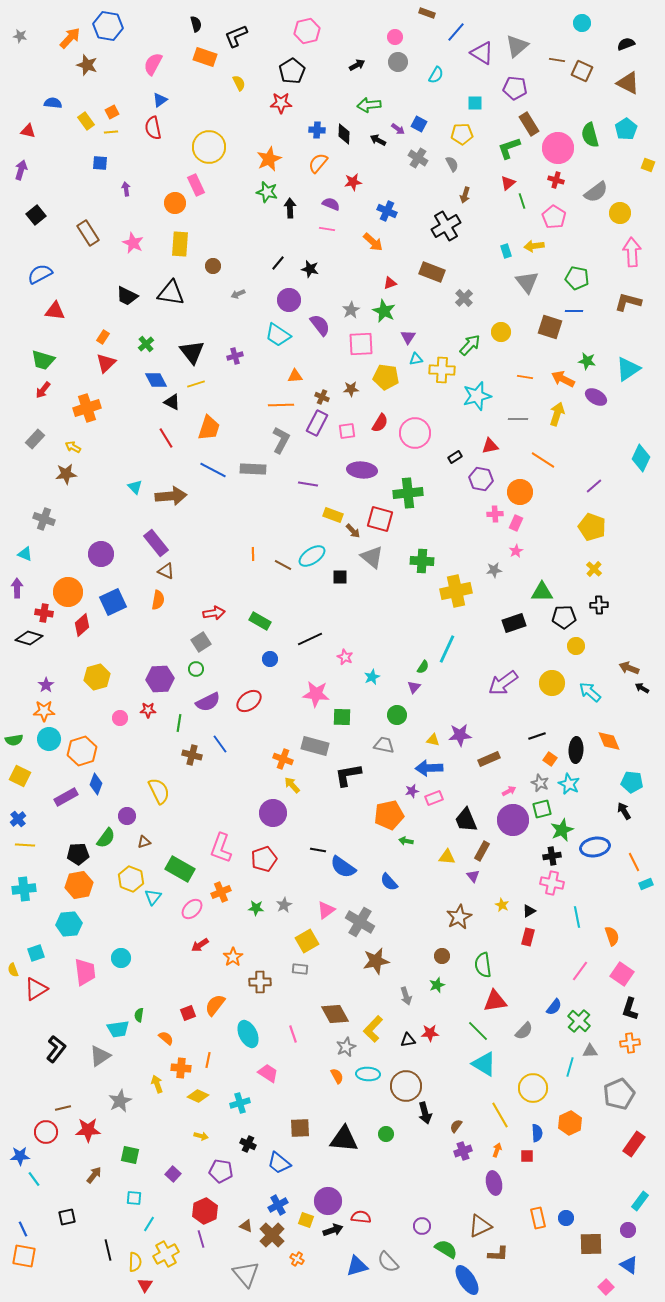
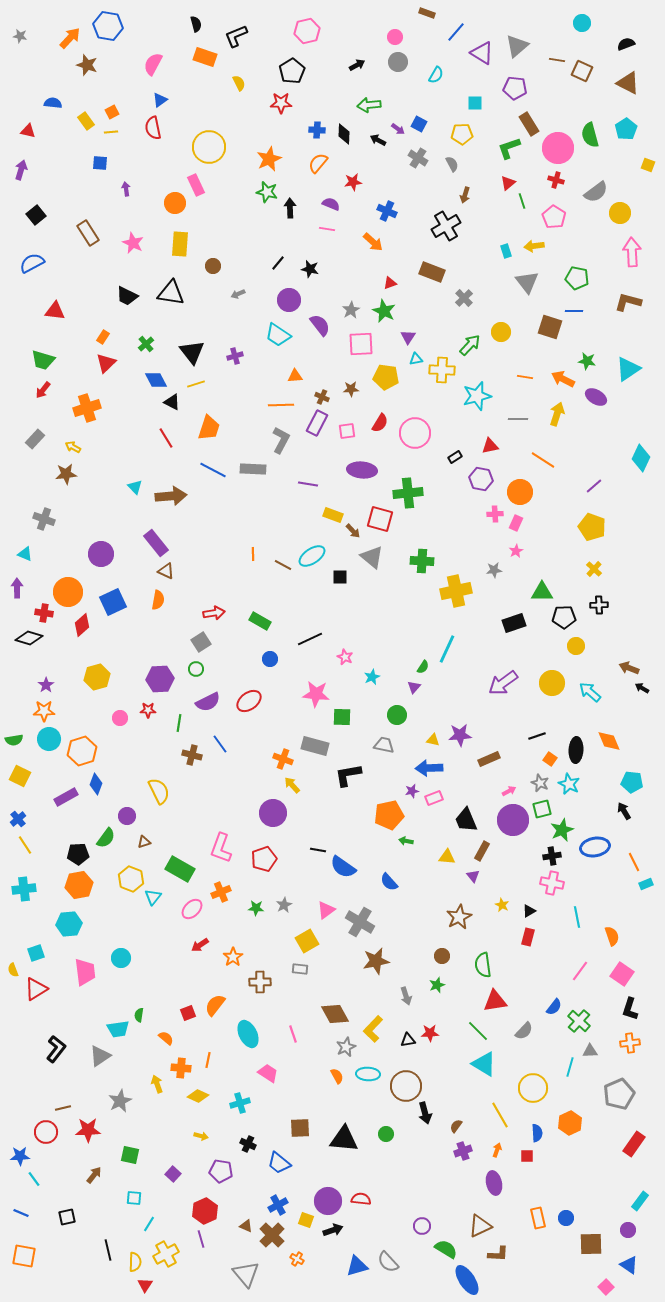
blue semicircle at (40, 274): moved 8 px left, 11 px up
yellow line at (25, 845): rotated 54 degrees clockwise
red semicircle at (361, 1217): moved 18 px up
blue line at (23, 1229): moved 2 px left, 16 px up; rotated 42 degrees counterclockwise
